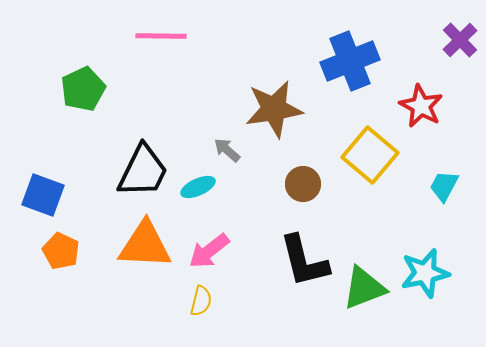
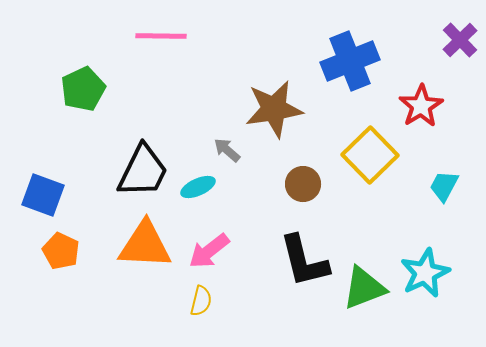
red star: rotated 12 degrees clockwise
yellow square: rotated 6 degrees clockwise
cyan star: rotated 12 degrees counterclockwise
